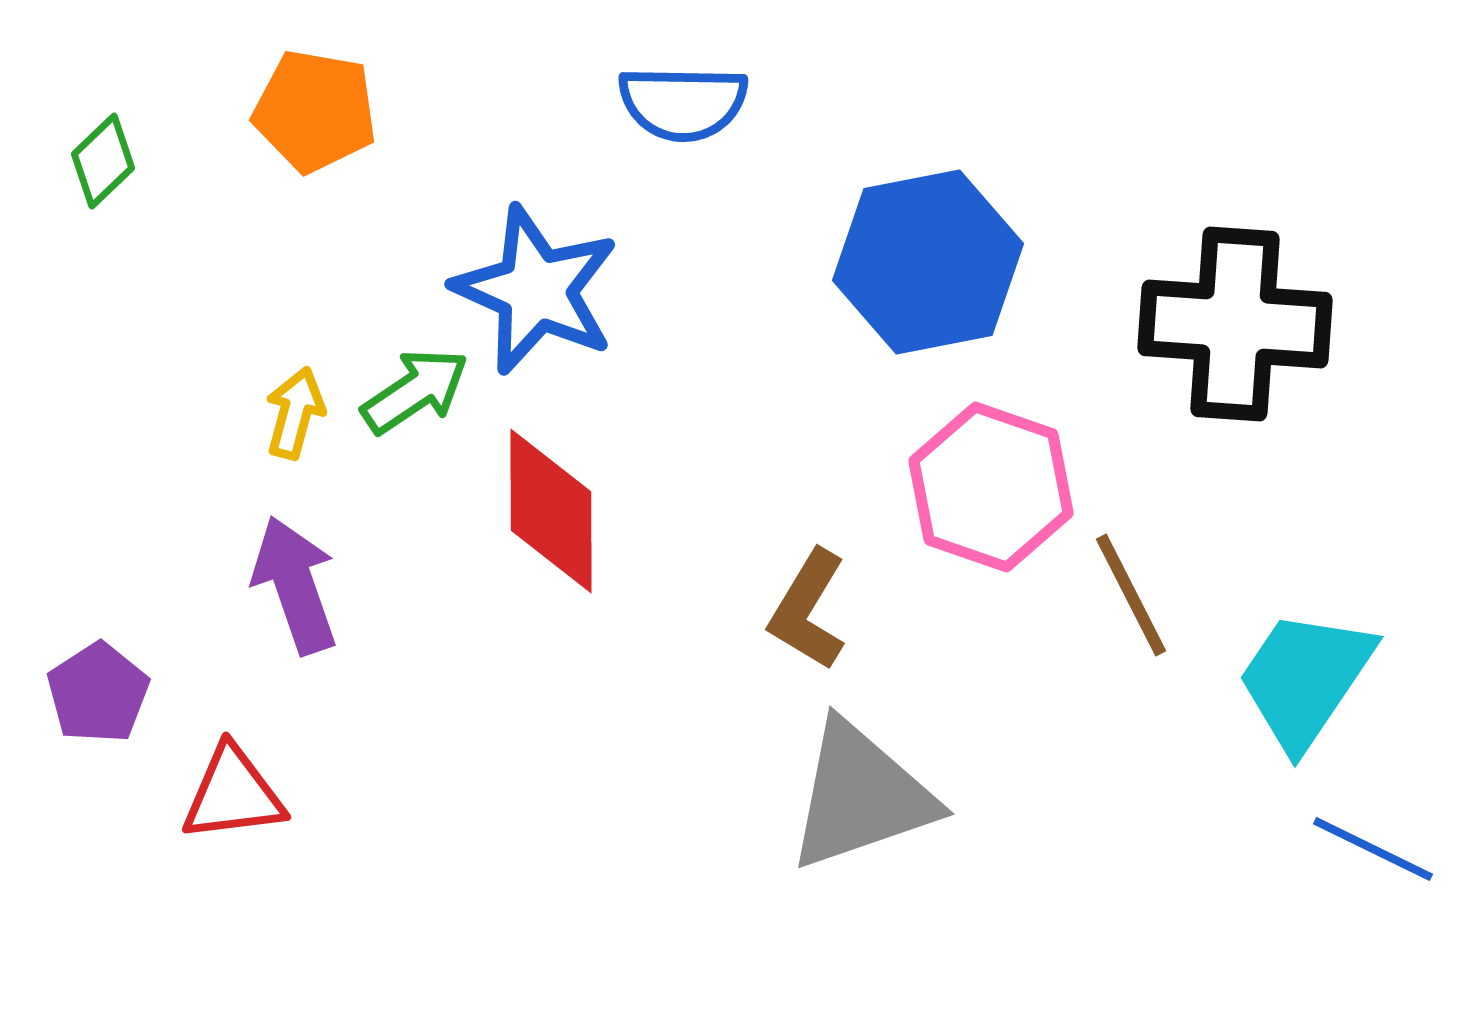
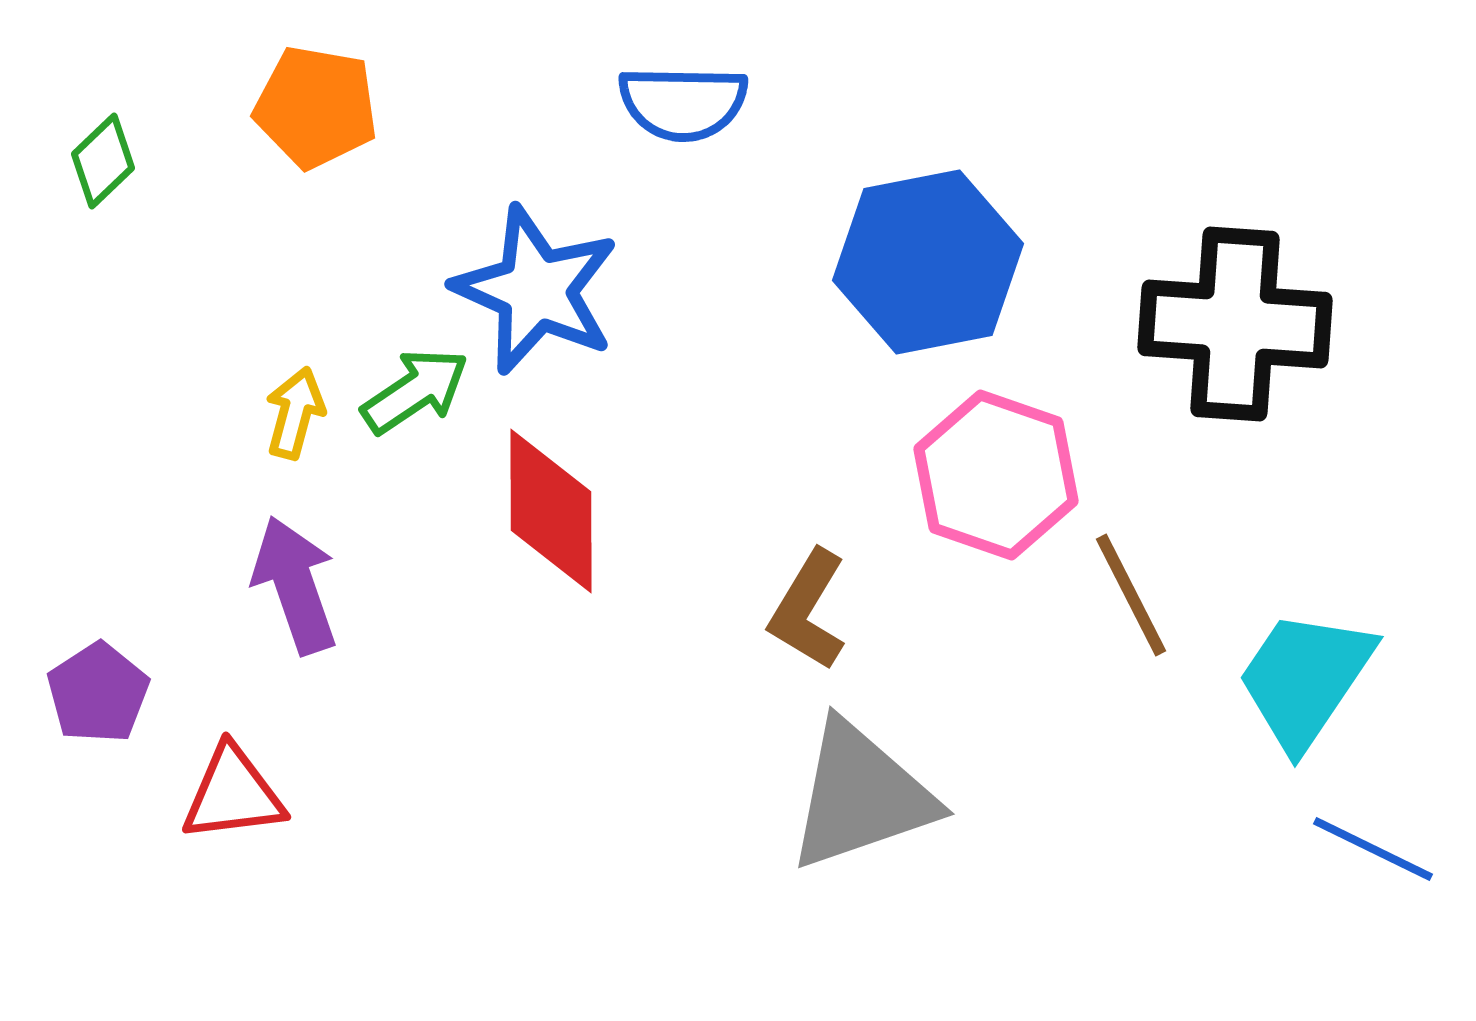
orange pentagon: moved 1 px right, 4 px up
pink hexagon: moved 5 px right, 12 px up
